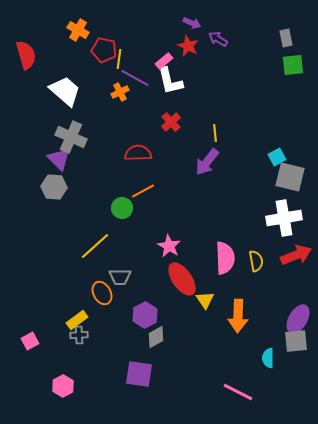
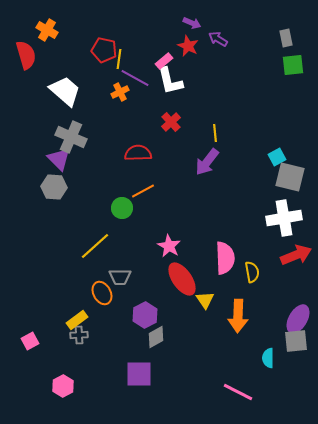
orange cross at (78, 30): moved 31 px left
yellow semicircle at (256, 261): moved 4 px left, 11 px down
purple square at (139, 374): rotated 8 degrees counterclockwise
